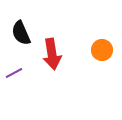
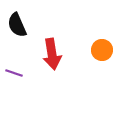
black semicircle: moved 4 px left, 8 px up
purple line: rotated 48 degrees clockwise
